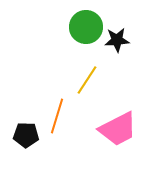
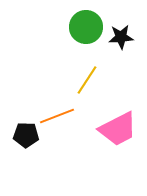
black star: moved 4 px right, 3 px up
orange line: rotated 52 degrees clockwise
